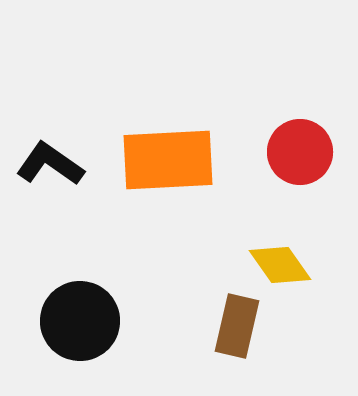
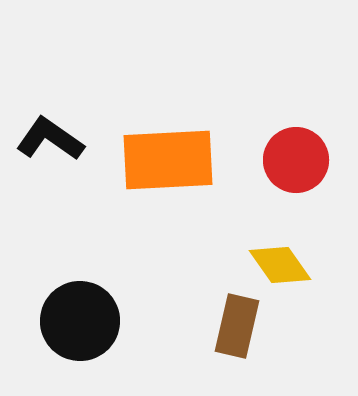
red circle: moved 4 px left, 8 px down
black L-shape: moved 25 px up
